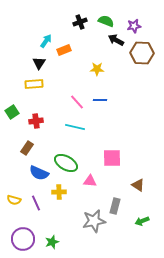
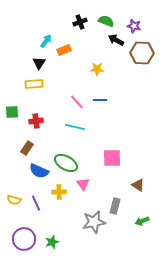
purple star: rotated 24 degrees clockwise
green square: rotated 32 degrees clockwise
blue semicircle: moved 2 px up
pink triangle: moved 7 px left, 3 px down; rotated 48 degrees clockwise
gray star: moved 1 px down
purple circle: moved 1 px right
